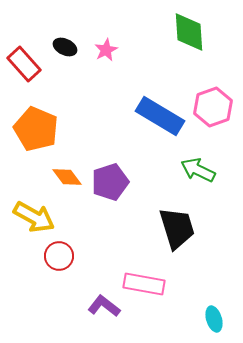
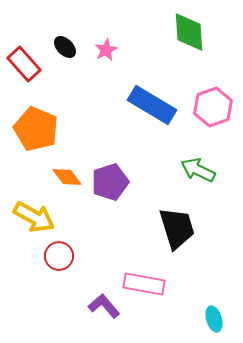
black ellipse: rotated 20 degrees clockwise
blue rectangle: moved 8 px left, 11 px up
purple L-shape: rotated 12 degrees clockwise
